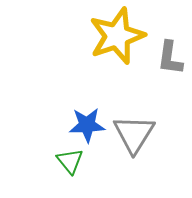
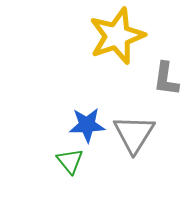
gray L-shape: moved 4 px left, 21 px down
